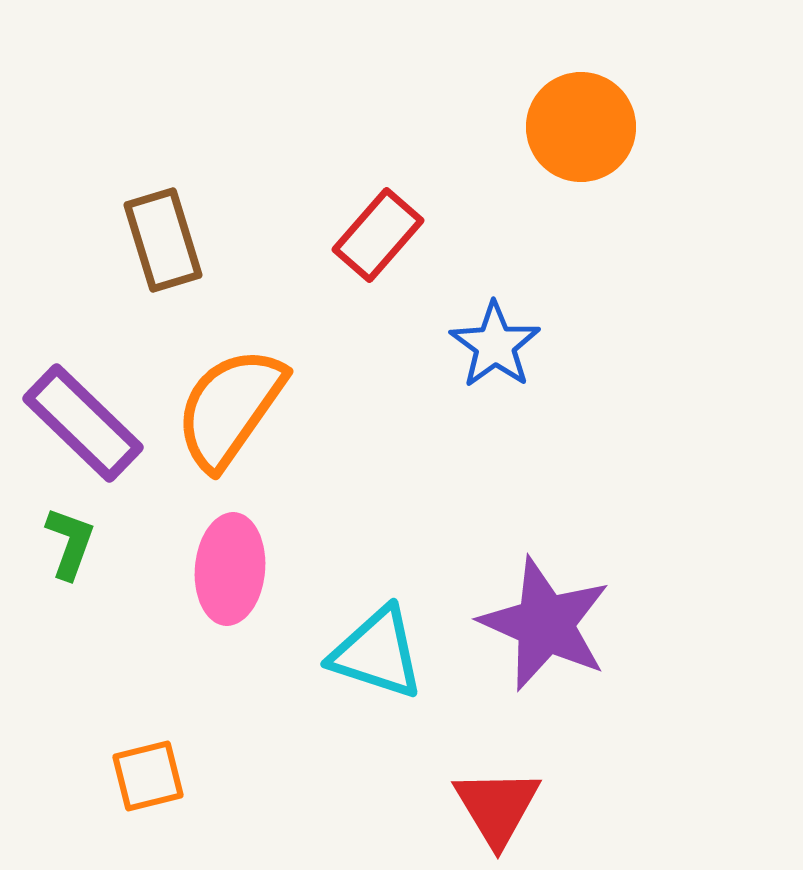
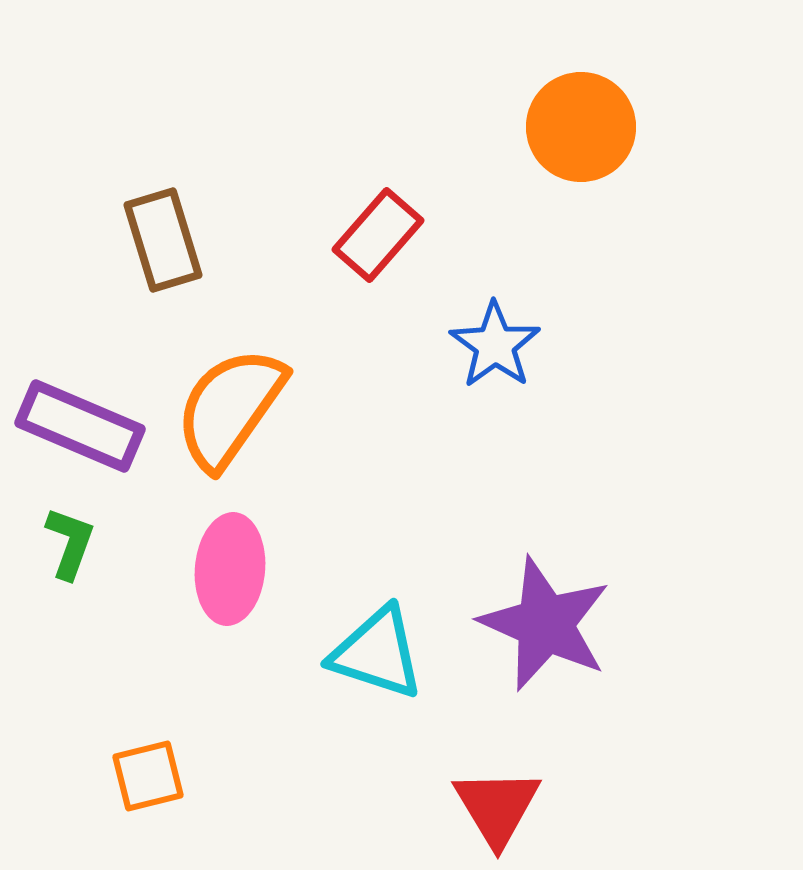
purple rectangle: moved 3 px left, 3 px down; rotated 21 degrees counterclockwise
